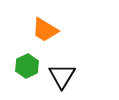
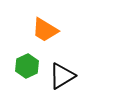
black triangle: rotated 28 degrees clockwise
